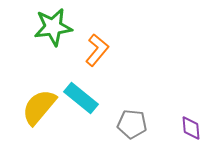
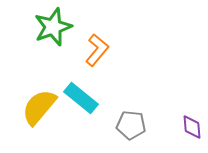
green star: rotated 12 degrees counterclockwise
gray pentagon: moved 1 px left, 1 px down
purple diamond: moved 1 px right, 1 px up
